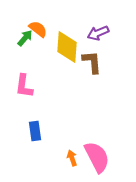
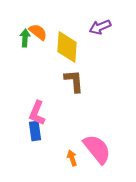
orange semicircle: moved 3 px down
purple arrow: moved 2 px right, 6 px up
green arrow: rotated 36 degrees counterclockwise
brown L-shape: moved 18 px left, 19 px down
pink L-shape: moved 13 px right, 27 px down; rotated 15 degrees clockwise
pink semicircle: moved 8 px up; rotated 12 degrees counterclockwise
